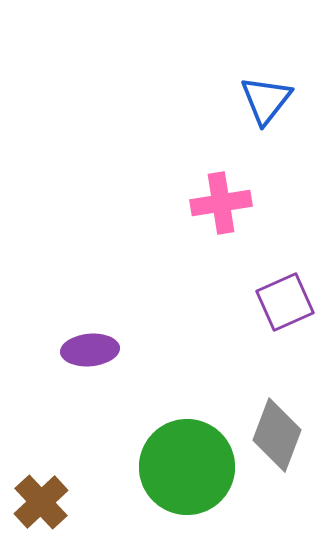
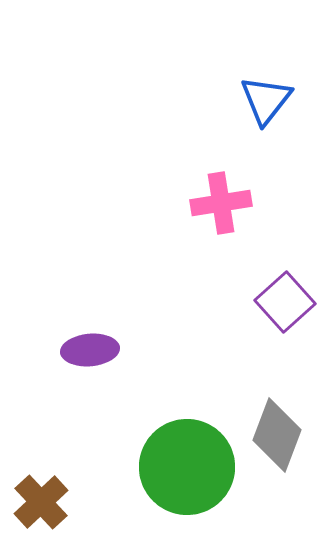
purple square: rotated 18 degrees counterclockwise
